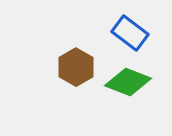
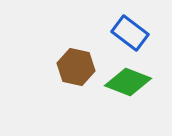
brown hexagon: rotated 18 degrees counterclockwise
